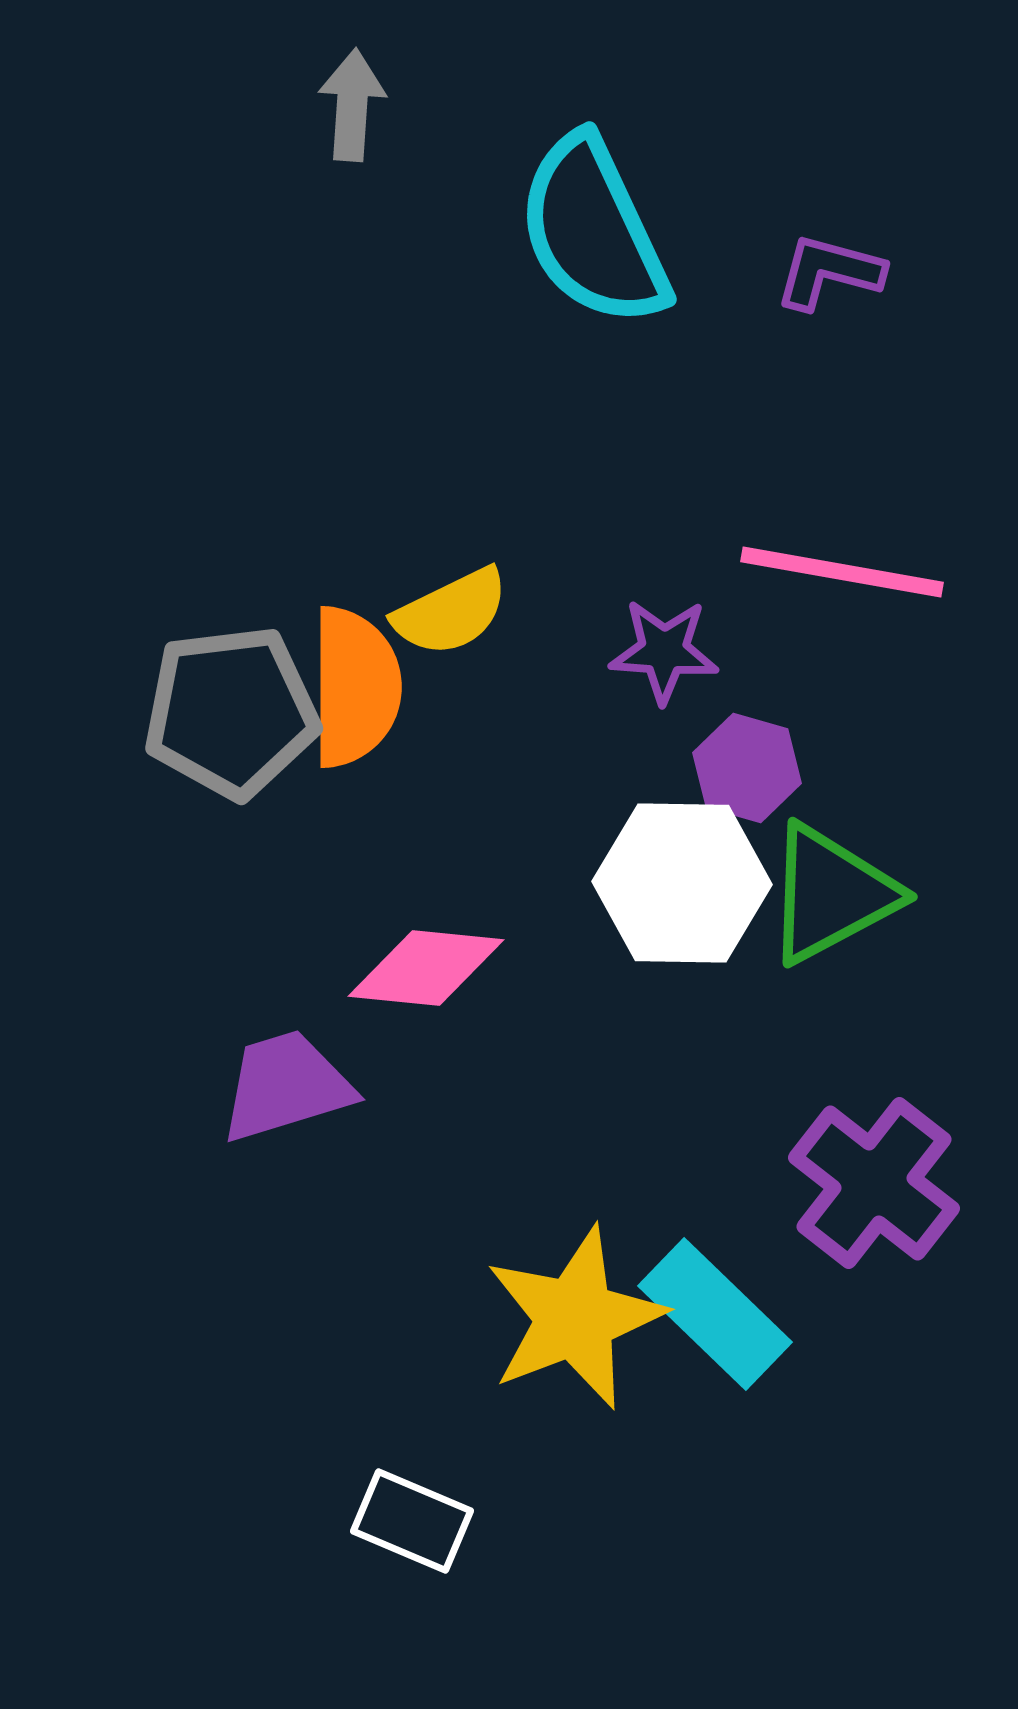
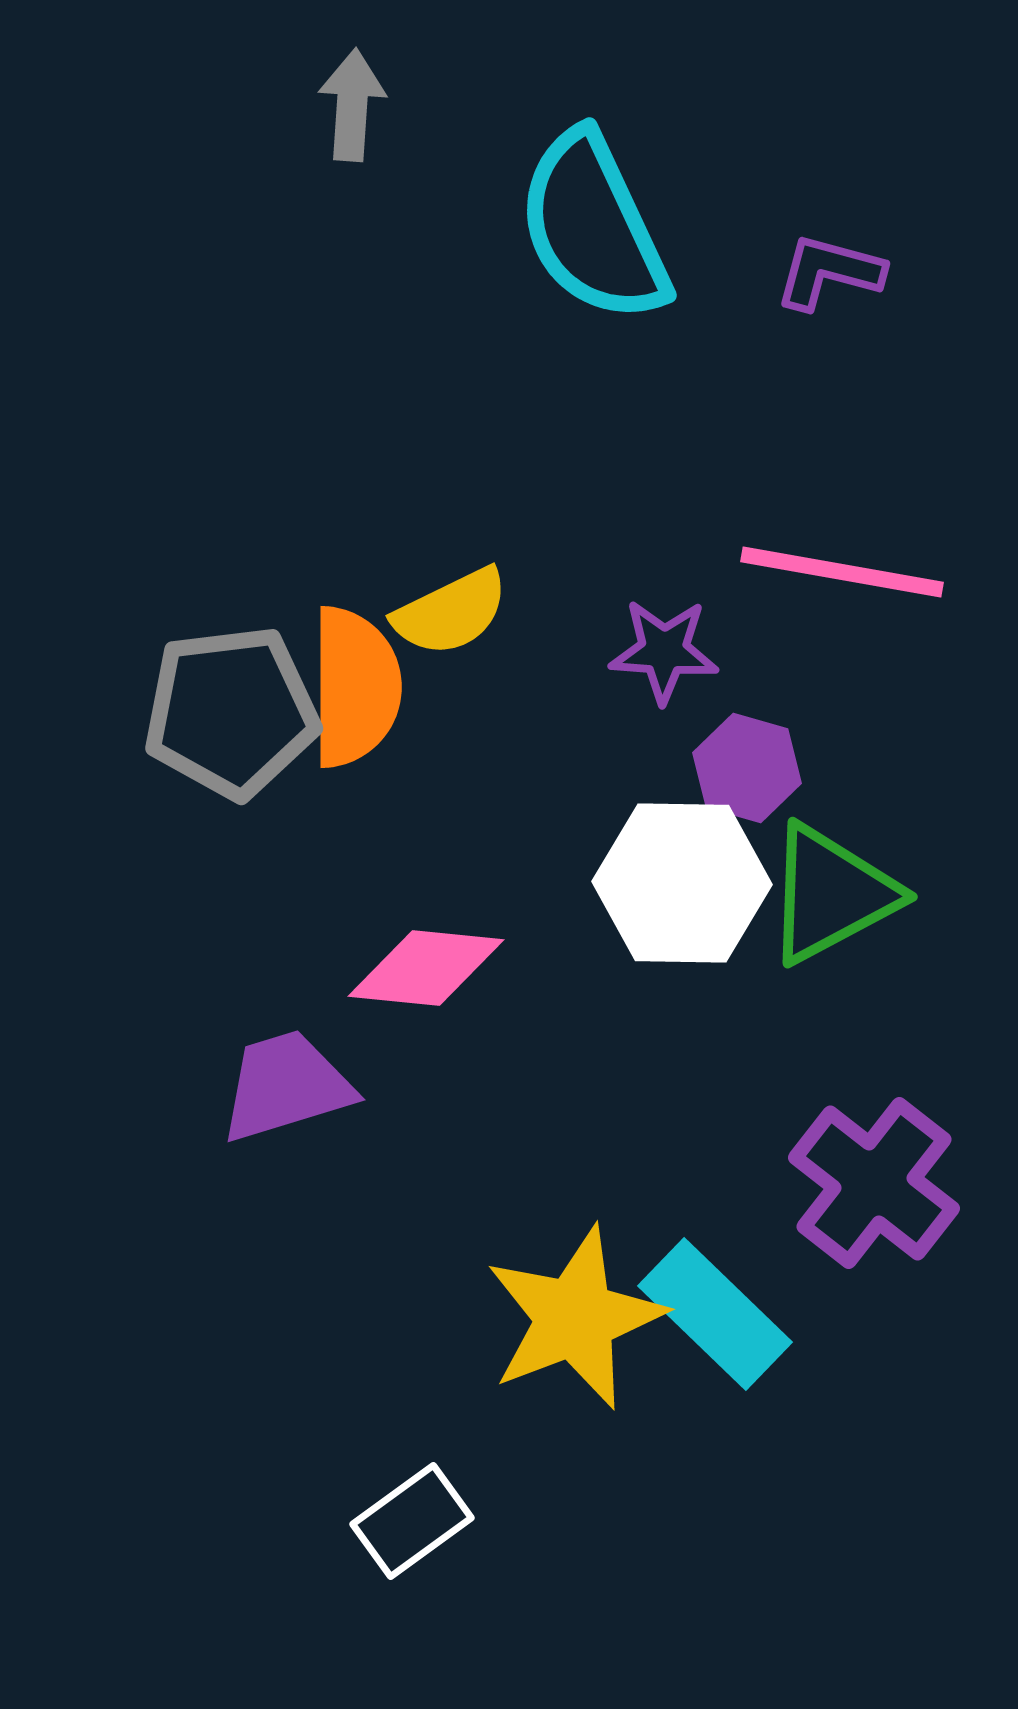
cyan semicircle: moved 4 px up
white rectangle: rotated 59 degrees counterclockwise
